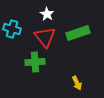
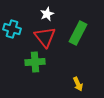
white star: rotated 16 degrees clockwise
green rectangle: rotated 45 degrees counterclockwise
yellow arrow: moved 1 px right, 1 px down
